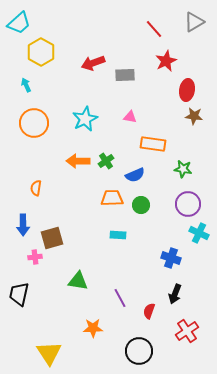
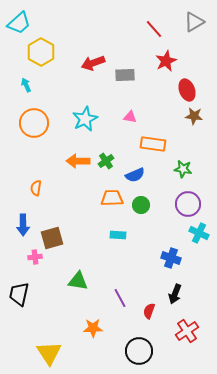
red ellipse: rotated 30 degrees counterclockwise
